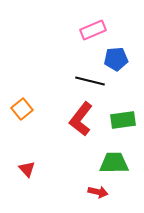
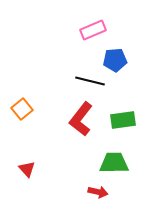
blue pentagon: moved 1 px left, 1 px down
